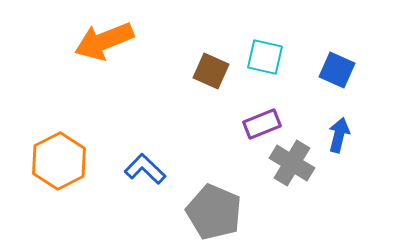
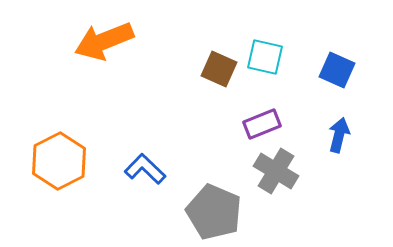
brown square: moved 8 px right, 2 px up
gray cross: moved 16 px left, 8 px down
